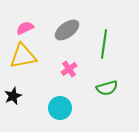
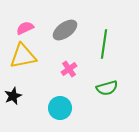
gray ellipse: moved 2 px left
